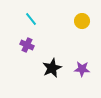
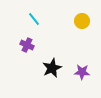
cyan line: moved 3 px right
purple star: moved 3 px down
